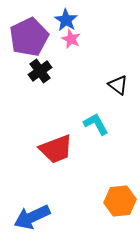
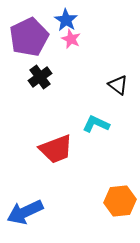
black cross: moved 6 px down
cyan L-shape: rotated 36 degrees counterclockwise
blue arrow: moved 7 px left, 5 px up
